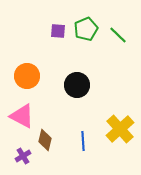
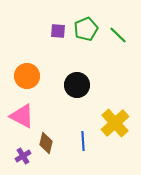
yellow cross: moved 5 px left, 6 px up
brown diamond: moved 1 px right, 3 px down
